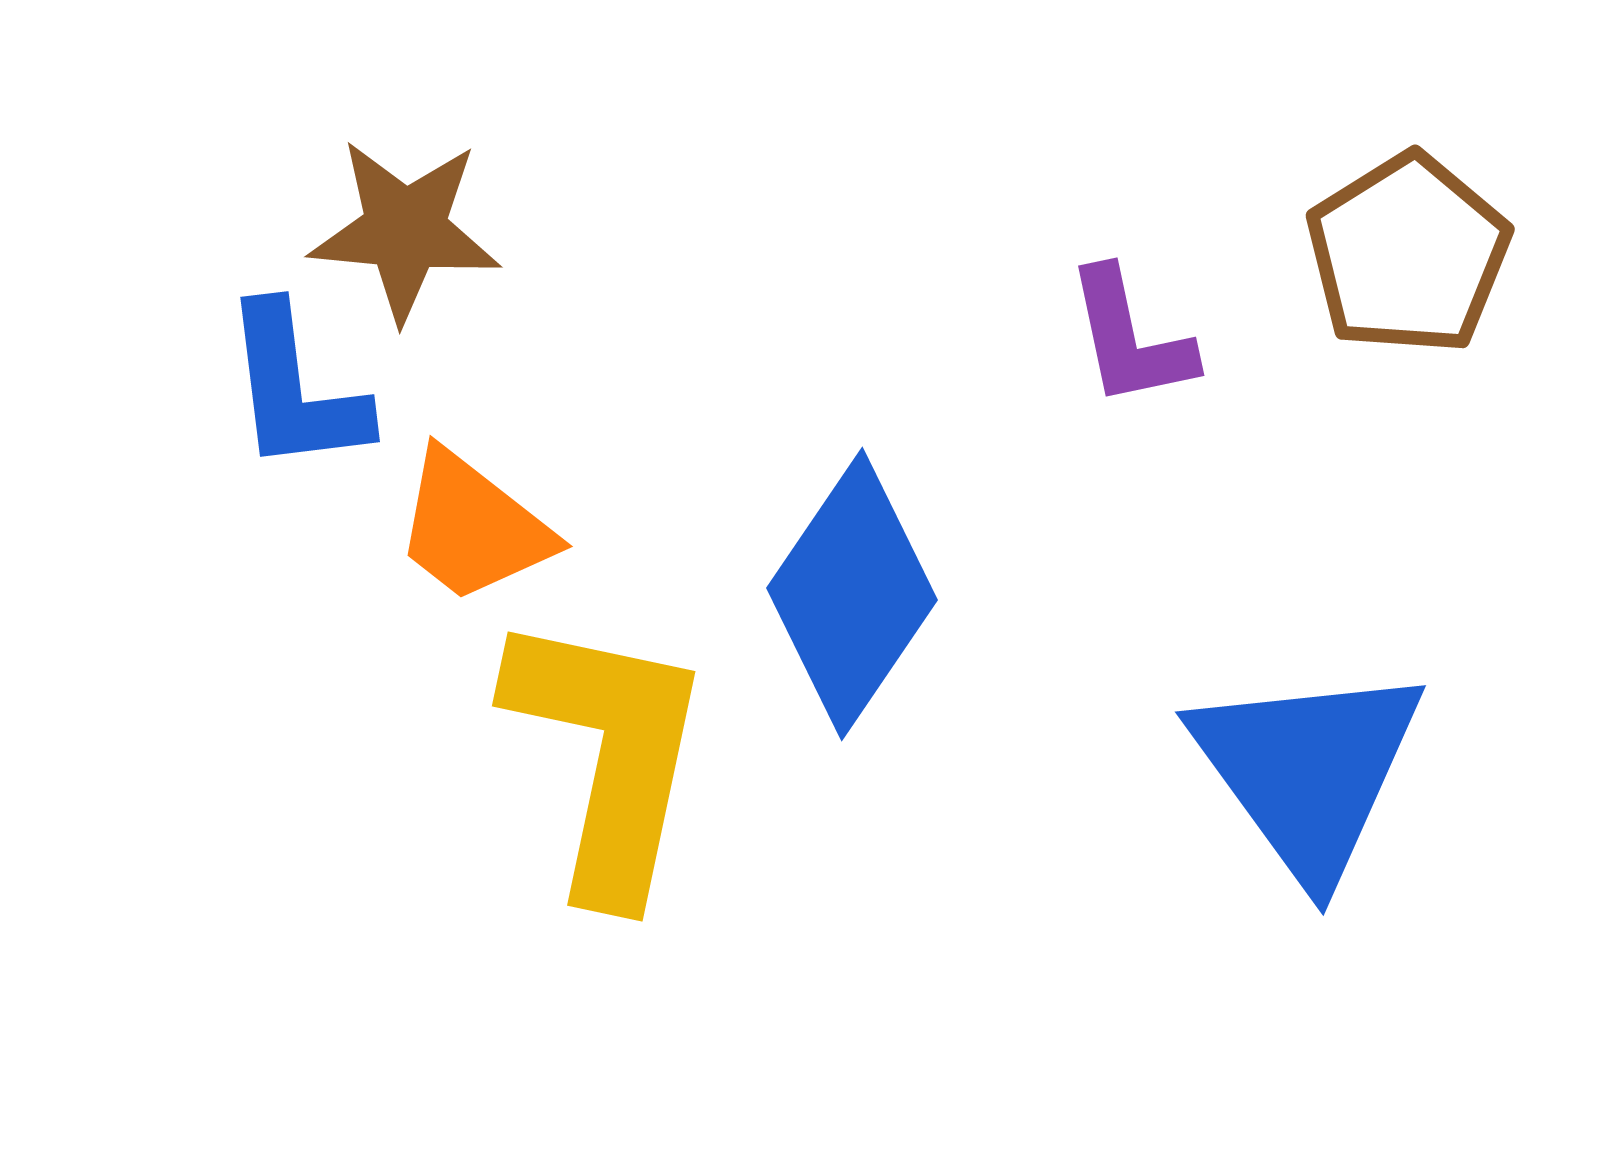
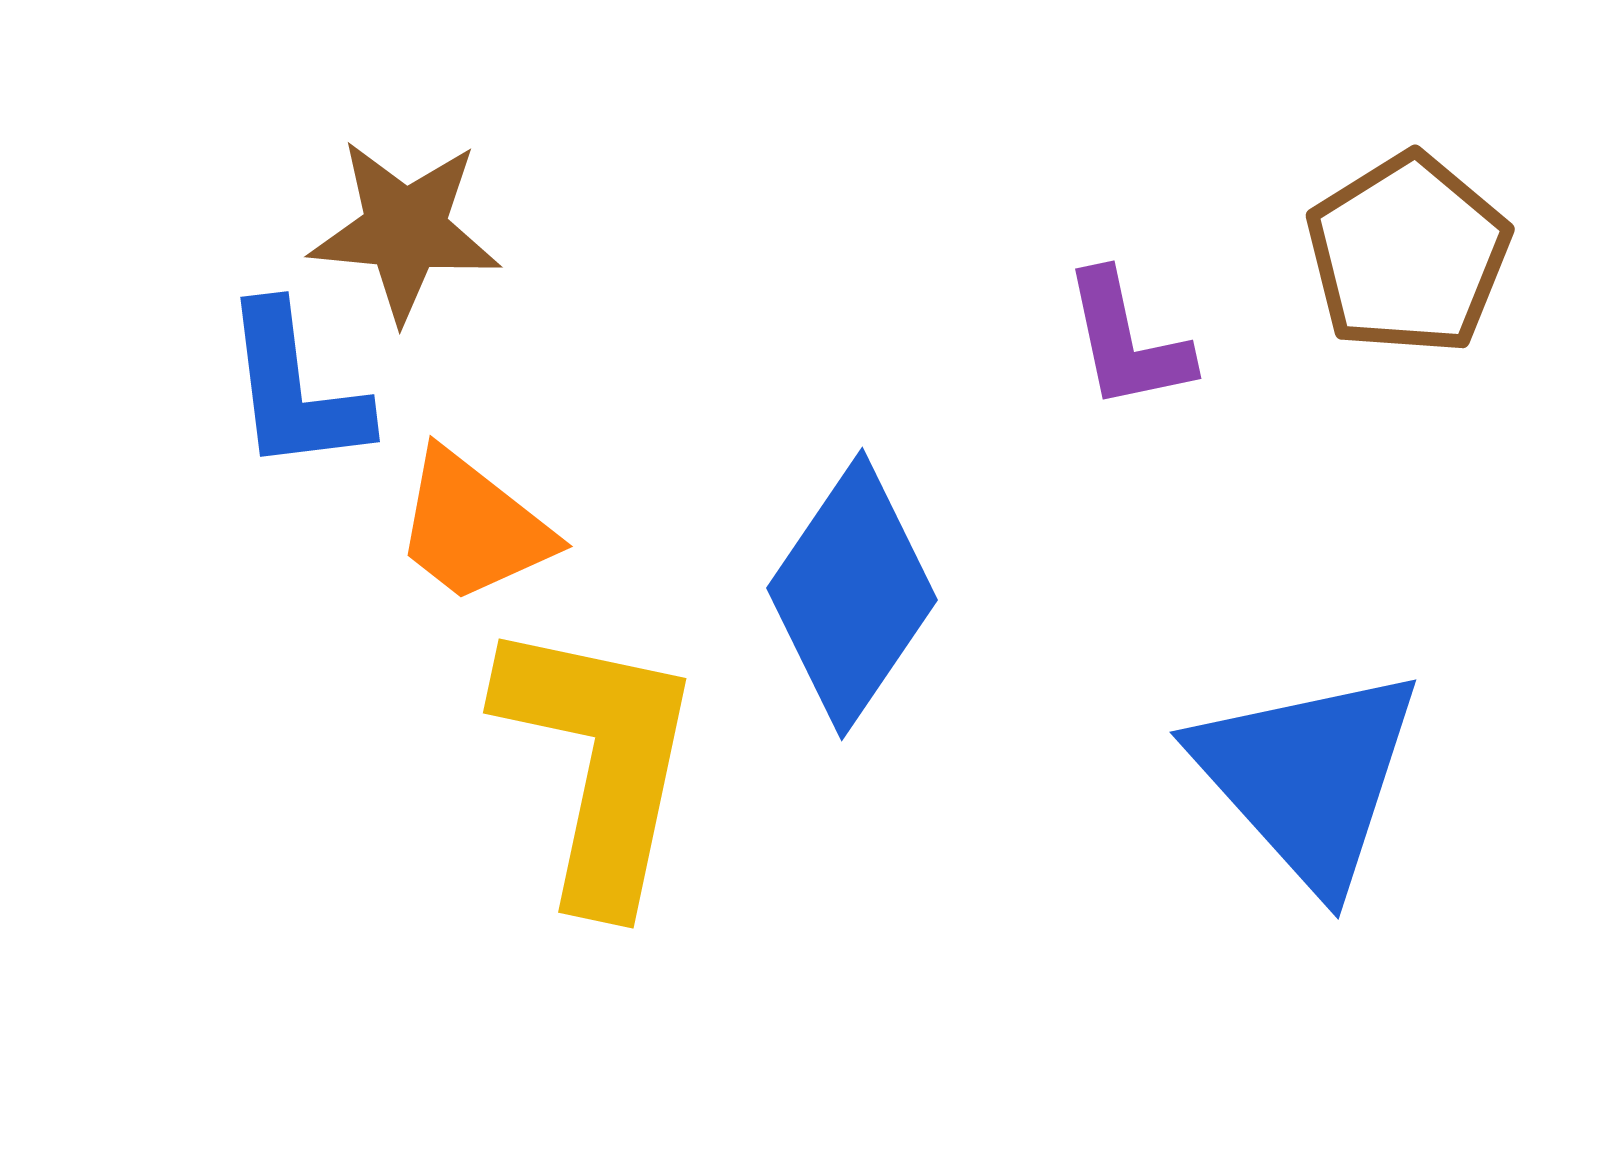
purple L-shape: moved 3 px left, 3 px down
yellow L-shape: moved 9 px left, 7 px down
blue triangle: moved 6 px down; rotated 6 degrees counterclockwise
